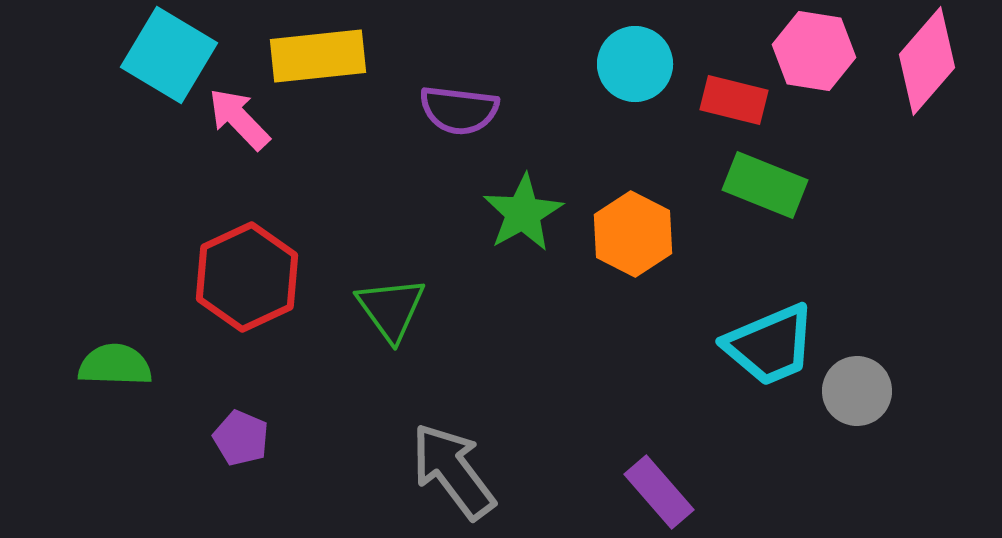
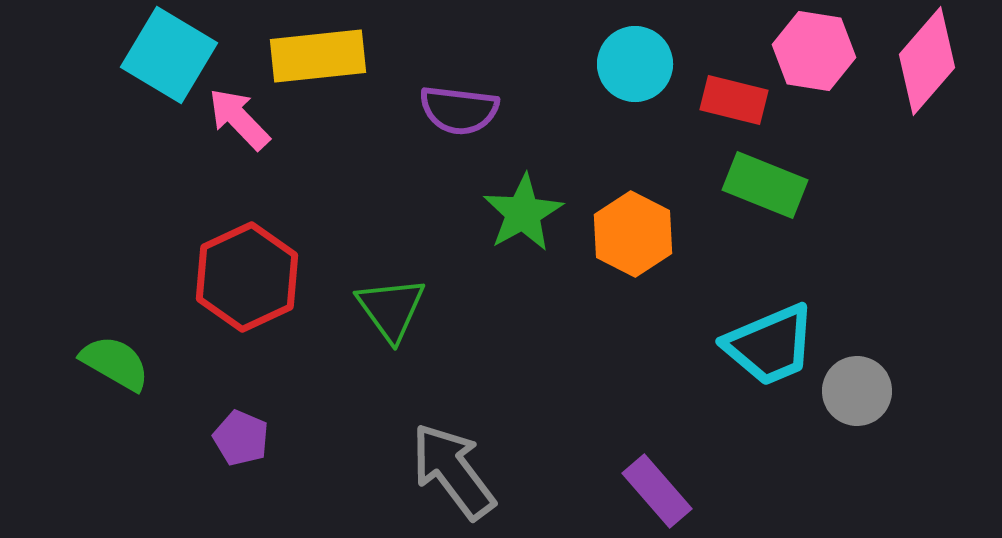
green semicircle: moved 2 px up; rotated 28 degrees clockwise
purple rectangle: moved 2 px left, 1 px up
